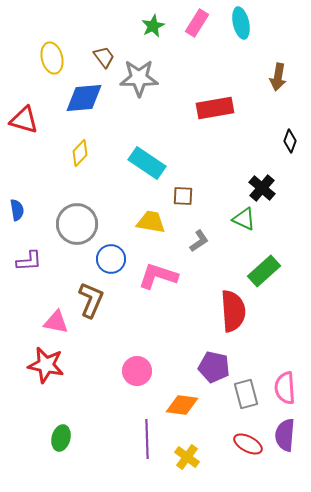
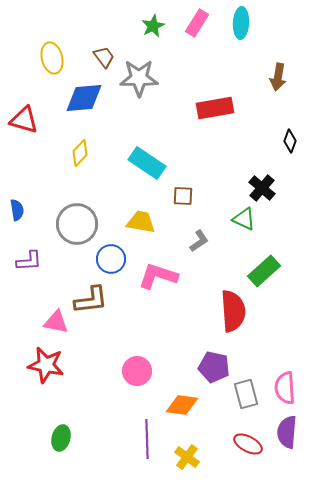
cyan ellipse: rotated 16 degrees clockwise
yellow trapezoid: moved 10 px left
brown L-shape: rotated 60 degrees clockwise
purple semicircle: moved 2 px right, 3 px up
